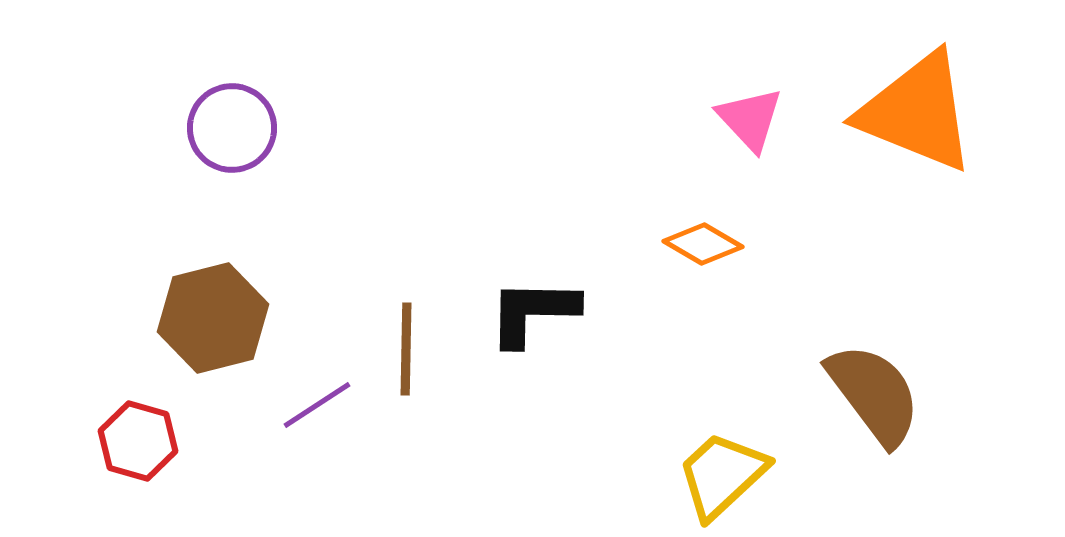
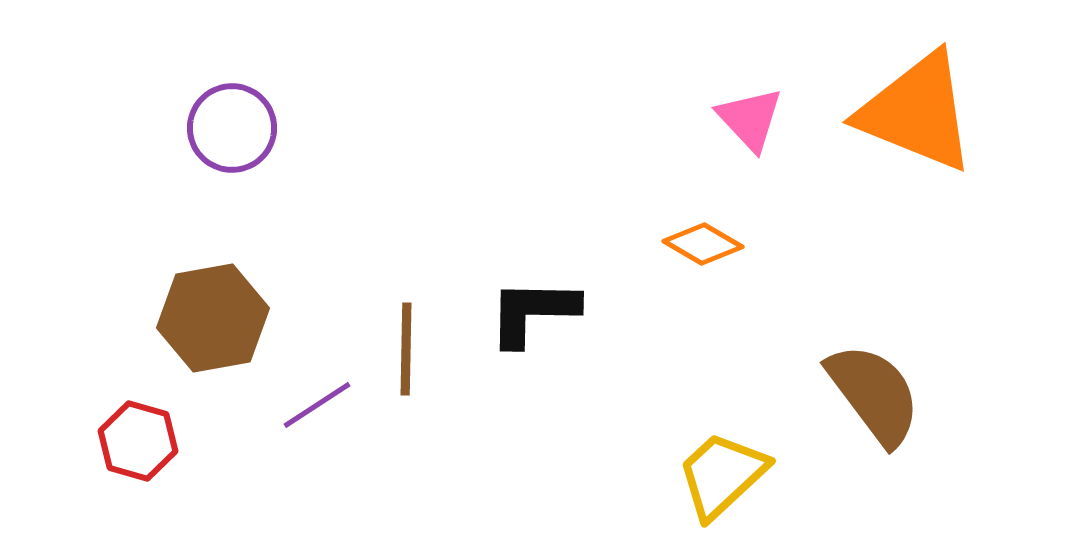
brown hexagon: rotated 4 degrees clockwise
